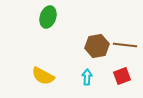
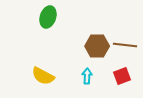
brown hexagon: rotated 10 degrees clockwise
cyan arrow: moved 1 px up
